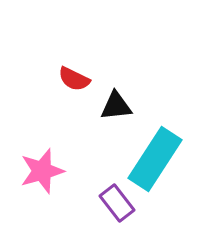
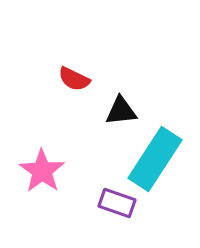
black triangle: moved 5 px right, 5 px down
pink star: rotated 21 degrees counterclockwise
purple rectangle: rotated 33 degrees counterclockwise
